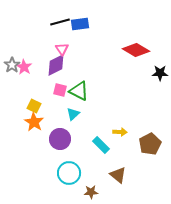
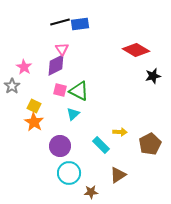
gray star: moved 21 px down
black star: moved 7 px left, 3 px down; rotated 14 degrees counterclockwise
purple circle: moved 7 px down
brown triangle: rotated 48 degrees clockwise
